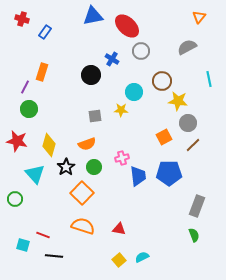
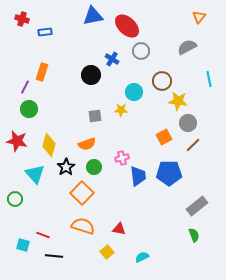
blue rectangle at (45, 32): rotated 48 degrees clockwise
gray rectangle at (197, 206): rotated 30 degrees clockwise
yellow square at (119, 260): moved 12 px left, 8 px up
